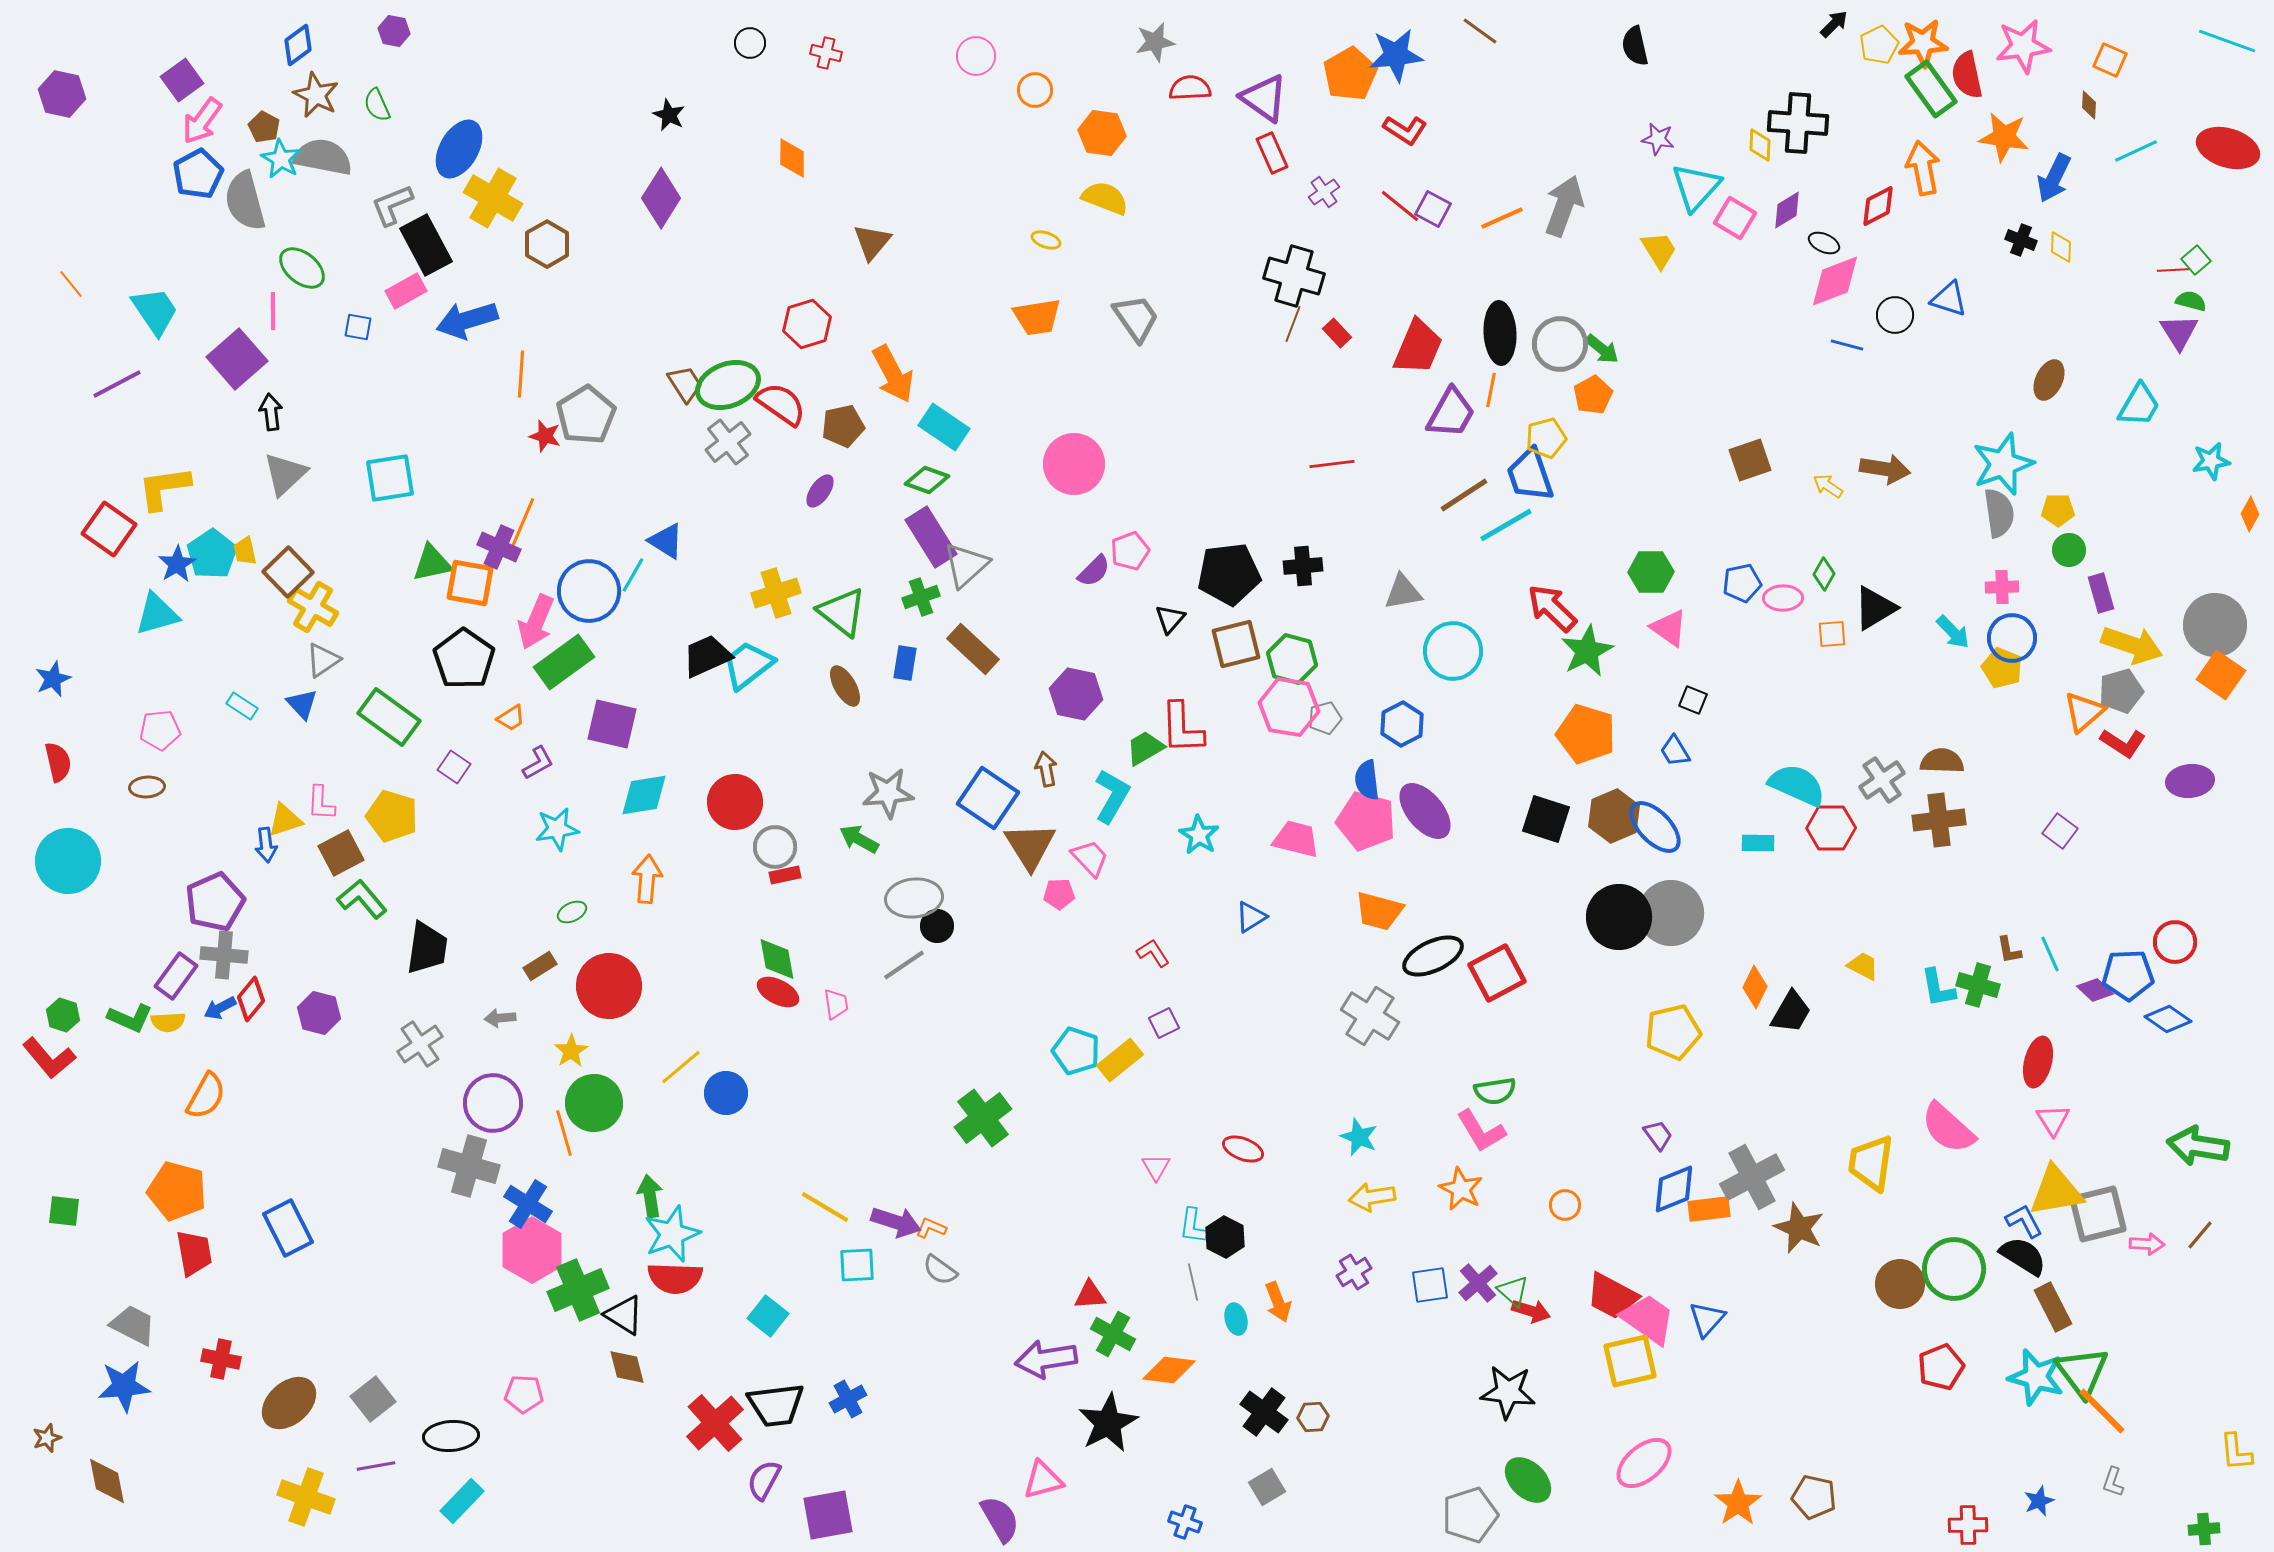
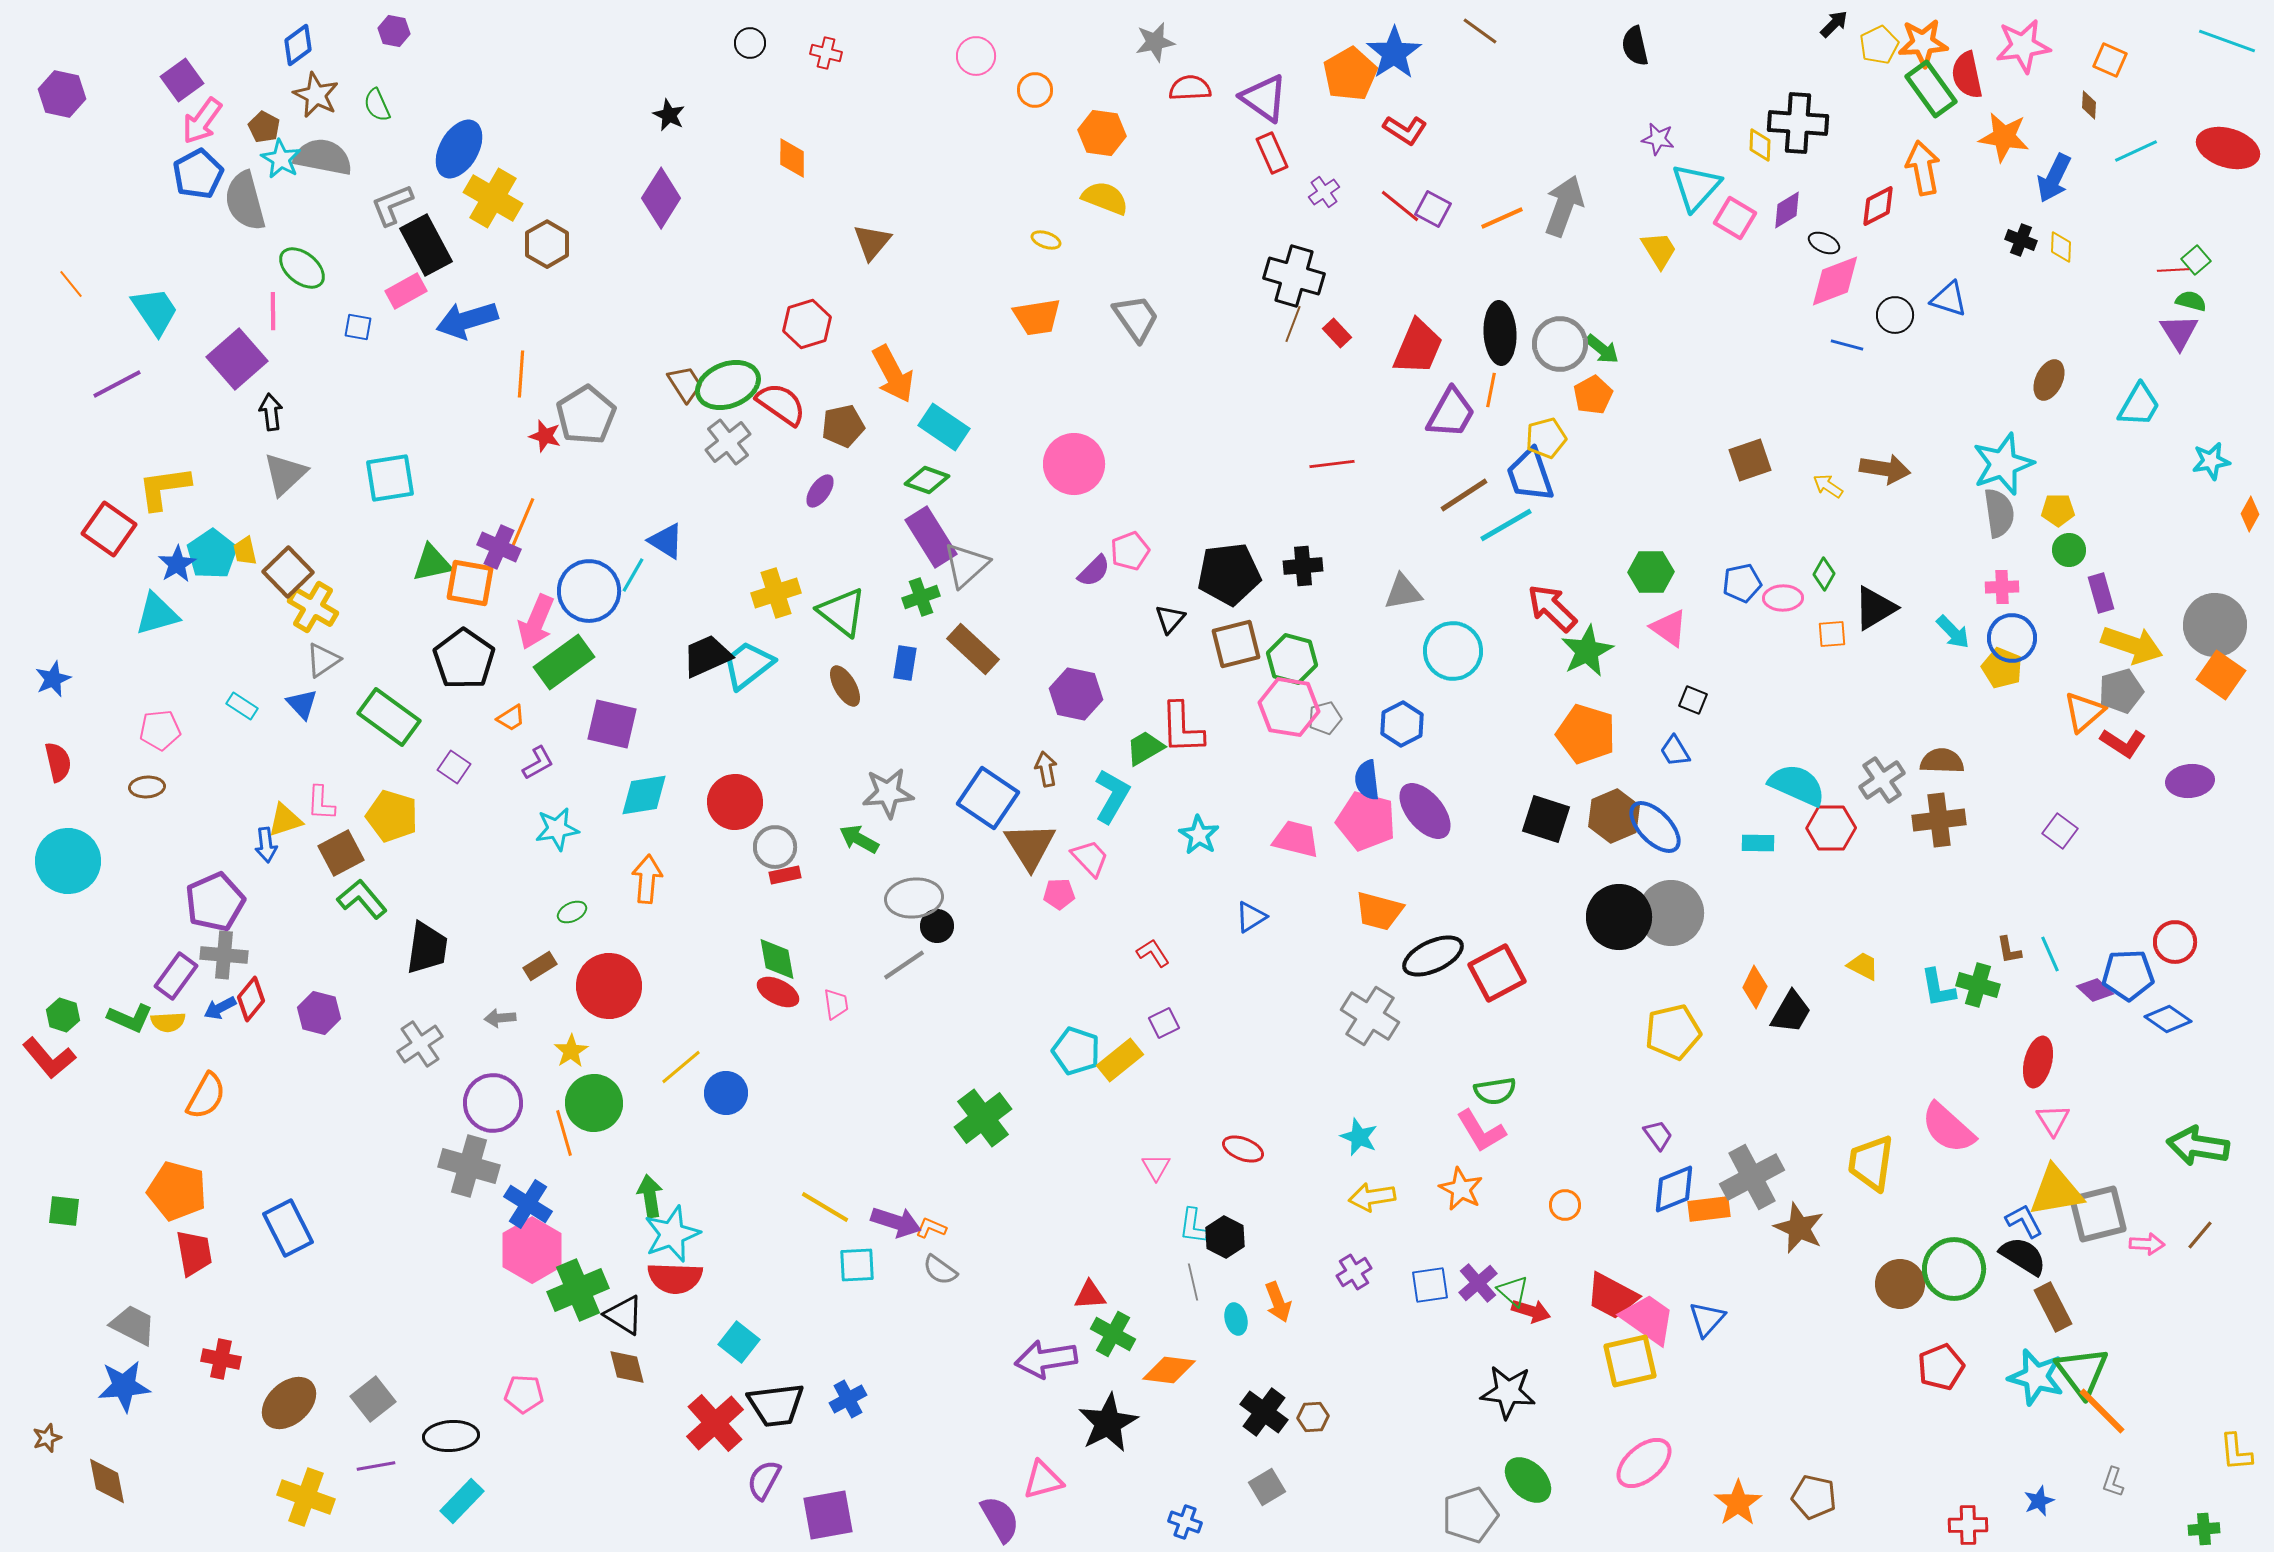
blue star at (1396, 55): moved 2 px left, 2 px up; rotated 28 degrees counterclockwise
cyan square at (768, 1316): moved 29 px left, 26 px down
